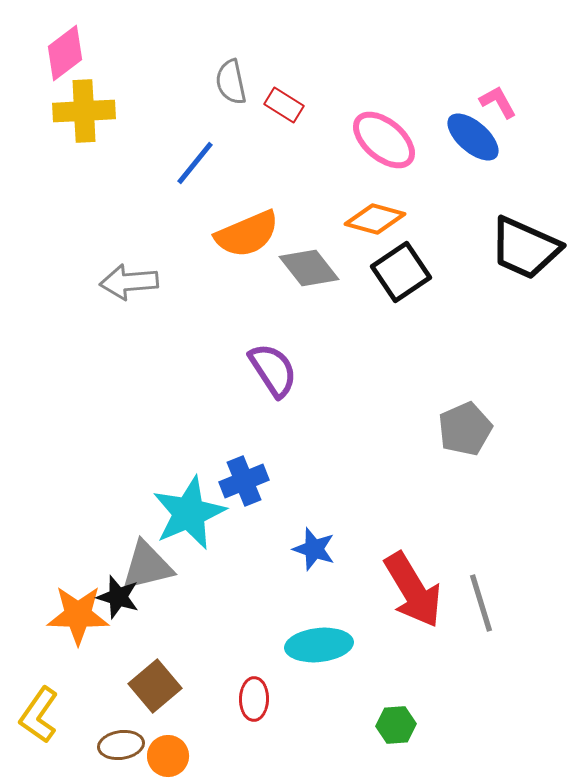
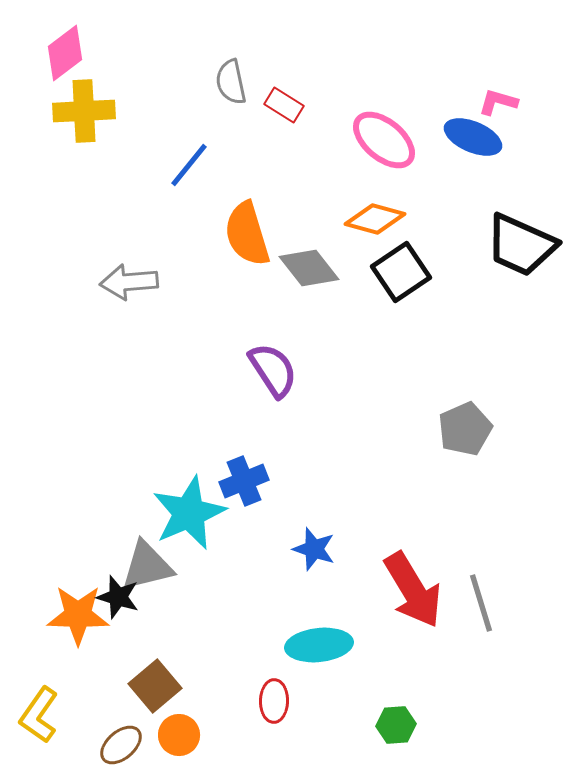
pink L-shape: rotated 45 degrees counterclockwise
blue ellipse: rotated 18 degrees counterclockwise
blue line: moved 6 px left, 2 px down
orange semicircle: rotated 96 degrees clockwise
black trapezoid: moved 4 px left, 3 px up
red ellipse: moved 20 px right, 2 px down
brown ellipse: rotated 33 degrees counterclockwise
orange circle: moved 11 px right, 21 px up
